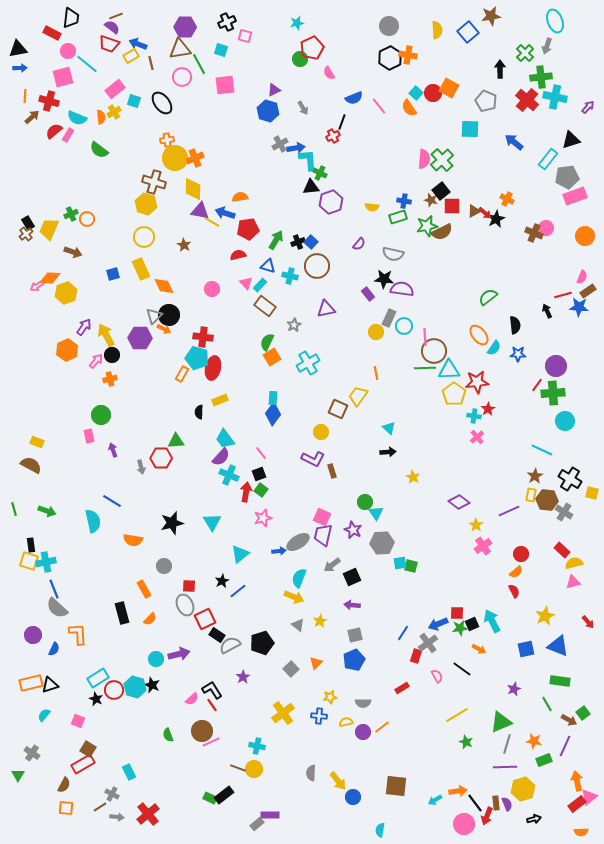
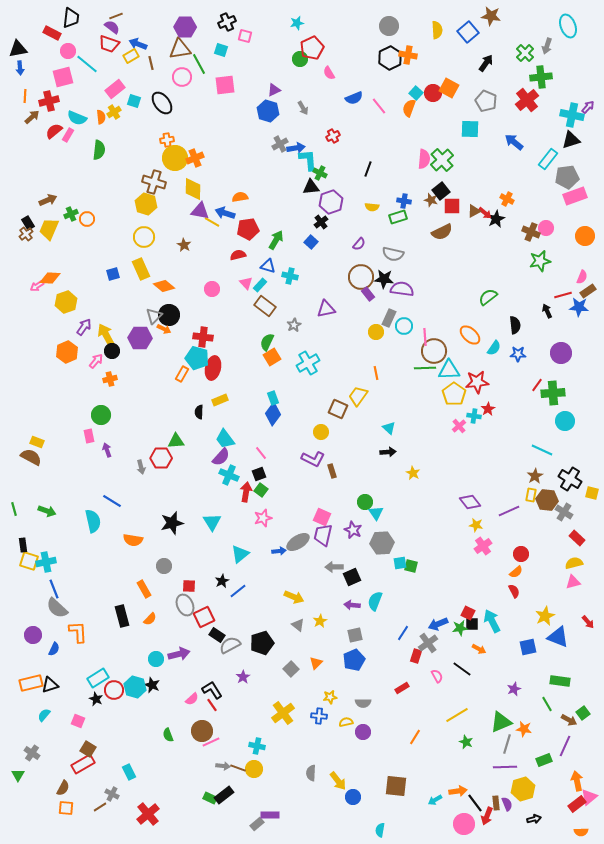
brown star at (491, 16): rotated 18 degrees clockwise
cyan ellipse at (555, 21): moved 13 px right, 5 px down
blue arrow at (20, 68): rotated 88 degrees clockwise
black arrow at (500, 69): moved 14 px left, 6 px up; rotated 36 degrees clockwise
cyan cross at (555, 97): moved 17 px right, 18 px down
red cross at (527, 100): rotated 10 degrees clockwise
red cross at (49, 101): rotated 30 degrees counterclockwise
orange semicircle at (409, 108): rotated 54 degrees clockwise
black line at (342, 122): moved 26 px right, 47 px down
green semicircle at (99, 150): rotated 120 degrees counterclockwise
green star at (427, 226): moved 113 px right, 35 px down
brown cross at (534, 233): moved 3 px left, 1 px up
black cross at (298, 242): moved 23 px right, 20 px up; rotated 16 degrees counterclockwise
brown arrow at (73, 252): moved 25 px left, 52 px up; rotated 42 degrees counterclockwise
brown circle at (317, 266): moved 44 px right, 11 px down
orange diamond at (164, 286): rotated 25 degrees counterclockwise
yellow hexagon at (66, 293): moved 9 px down
orange ellipse at (479, 335): moved 9 px left; rotated 10 degrees counterclockwise
orange hexagon at (67, 350): moved 2 px down
black circle at (112, 355): moved 4 px up
purple circle at (556, 366): moved 5 px right, 13 px up
cyan rectangle at (273, 398): rotated 24 degrees counterclockwise
pink cross at (477, 437): moved 18 px left, 11 px up
purple arrow at (113, 450): moved 6 px left
brown semicircle at (31, 465): moved 8 px up
yellow star at (413, 477): moved 4 px up
purple diamond at (459, 502): moved 11 px right; rotated 15 degrees clockwise
yellow star at (476, 525): rotated 24 degrees counterclockwise
black rectangle at (31, 545): moved 8 px left
red rectangle at (562, 550): moved 15 px right, 12 px up
gray arrow at (332, 565): moved 2 px right, 2 px down; rotated 36 degrees clockwise
cyan semicircle at (299, 578): moved 76 px right, 23 px down
black rectangle at (122, 613): moved 3 px down
red square at (457, 613): moved 11 px right; rotated 24 degrees clockwise
red square at (205, 619): moved 1 px left, 2 px up
black square at (472, 624): rotated 24 degrees clockwise
orange L-shape at (78, 634): moved 2 px up
blue triangle at (558, 646): moved 9 px up
blue square at (526, 649): moved 2 px right, 2 px up
orange line at (382, 727): moved 33 px right, 10 px down; rotated 21 degrees counterclockwise
orange star at (534, 741): moved 10 px left, 12 px up
brown semicircle at (64, 785): moved 1 px left, 3 px down
gray arrow at (117, 817): moved 106 px right, 51 px up
